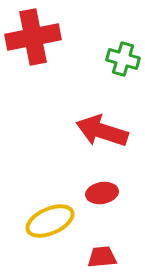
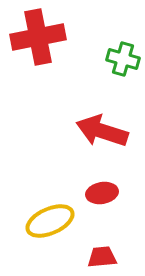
red cross: moved 5 px right
